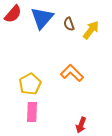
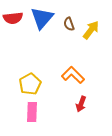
red semicircle: moved 4 px down; rotated 42 degrees clockwise
orange L-shape: moved 1 px right, 2 px down
red arrow: moved 21 px up
